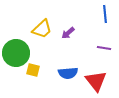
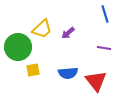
blue line: rotated 12 degrees counterclockwise
green circle: moved 2 px right, 6 px up
yellow square: rotated 24 degrees counterclockwise
